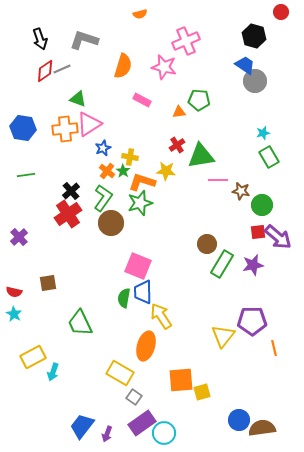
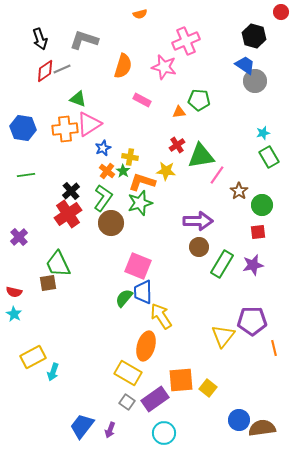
pink line at (218, 180): moved 1 px left, 5 px up; rotated 54 degrees counterclockwise
brown star at (241, 191): moved 2 px left; rotated 24 degrees clockwise
purple arrow at (278, 237): moved 80 px left, 16 px up; rotated 40 degrees counterclockwise
brown circle at (207, 244): moved 8 px left, 3 px down
green semicircle at (124, 298): rotated 30 degrees clockwise
green trapezoid at (80, 323): moved 22 px left, 59 px up
yellow rectangle at (120, 373): moved 8 px right
yellow square at (202, 392): moved 6 px right, 4 px up; rotated 36 degrees counterclockwise
gray square at (134, 397): moved 7 px left, 5 px down
purple rectangle at (142, 423): moved 13 px right, 24 px up
purple arrow at (107, 434): moved 3 px right, 4 px up
